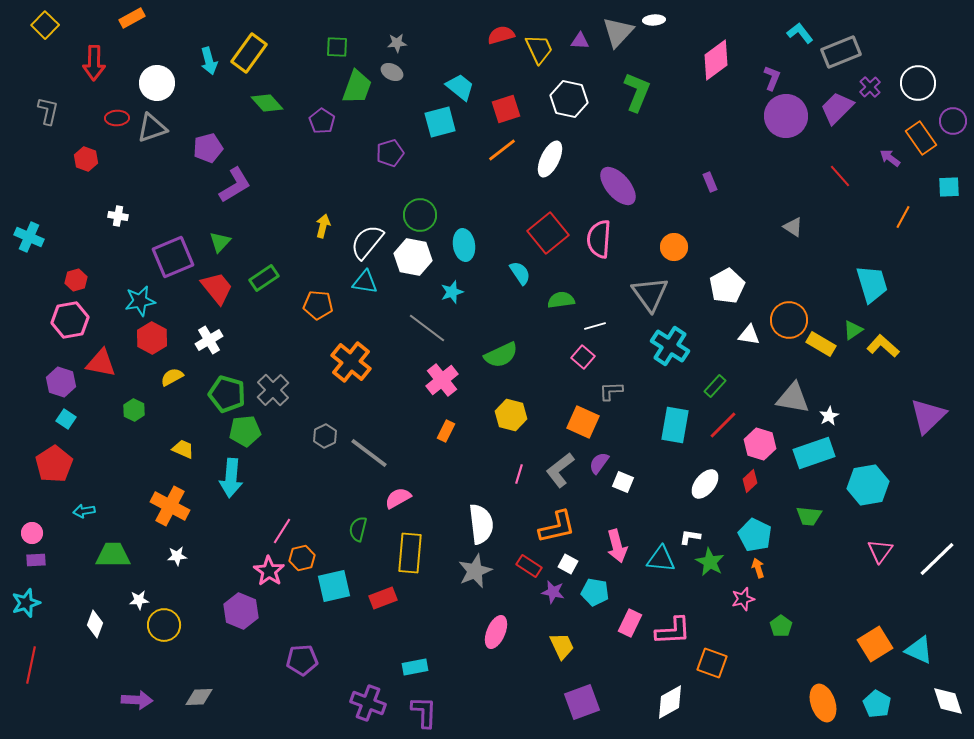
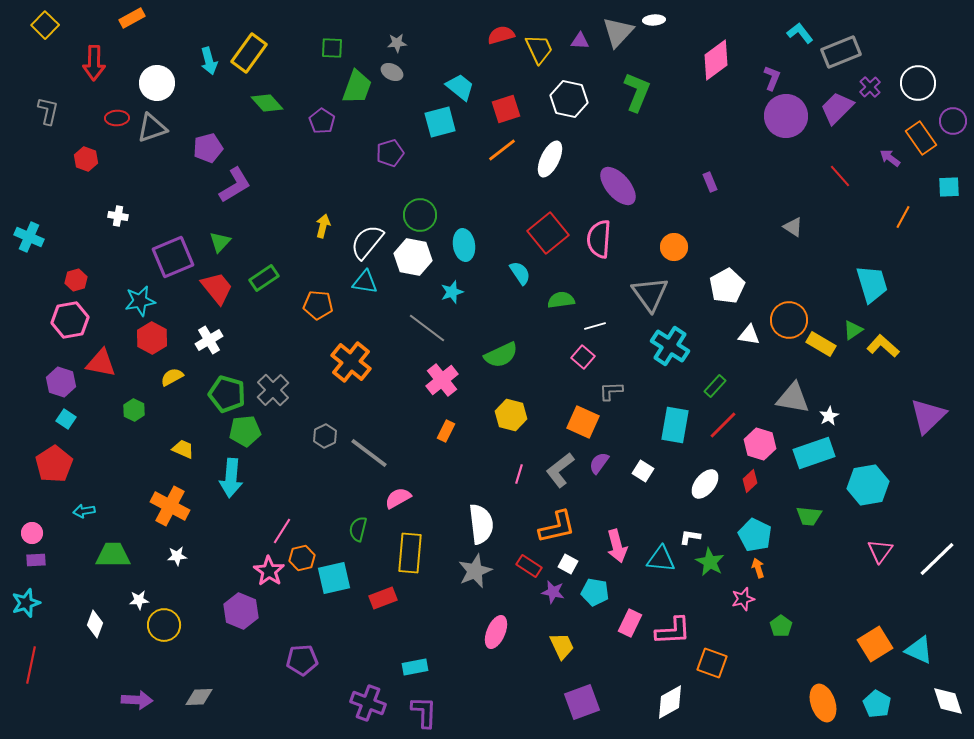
green square at (337, 47): moved 5 px left, 1 px down
white square at (623, 482): moved 20 px right, 11 px up; rotated 10 degrees clockwise
cyan square at (334, 586): moved 8 px up
